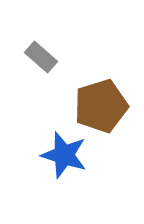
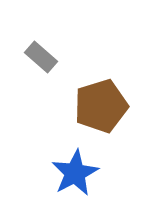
blue star: moved 11 px right, 18 px down; rotated 27 degrees clockwise
